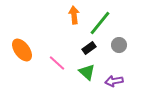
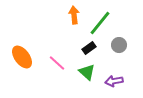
orange ellipse: moved 7 px down
